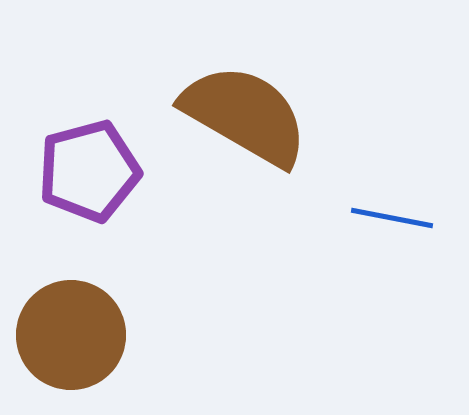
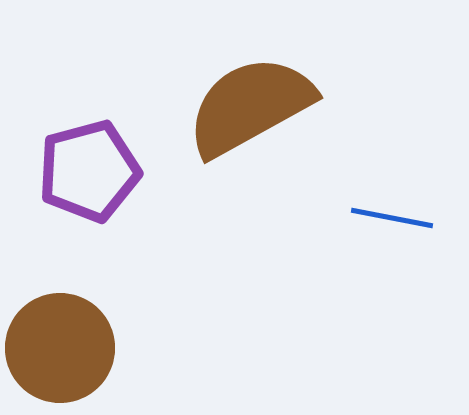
brown semicircle: moved 5 px right, 9 px up; rotated 59 degrees counterclockwise
brown circle: moved 11 px left, 13 px down
